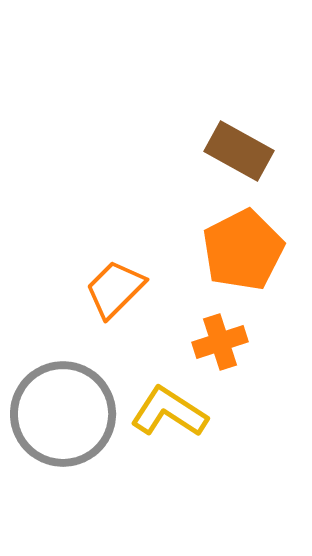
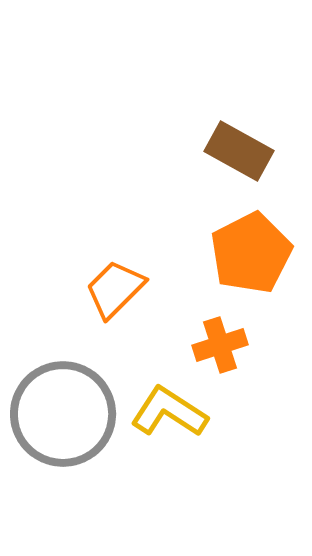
orange pentagon: moved 8 px right, 3 px down
orange cross: moved 3 px down
